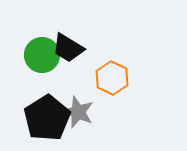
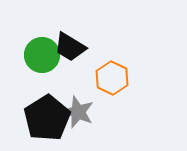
black trapezoid: moved 2 px right, 1 px up
